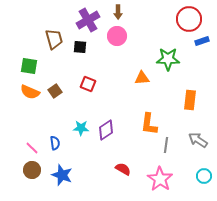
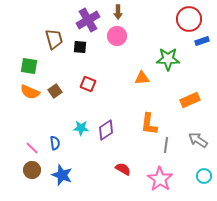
orange rectangle: rotated 60 degrees clockwise
